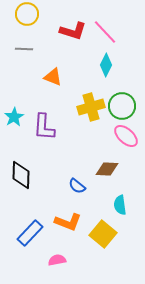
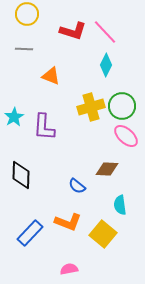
orange triangle: moved 2 px left, 1 px up
pink semicircle: moved 12 px right, 9 px down
